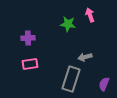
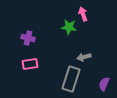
pink arrow: moved 7 px left, 1 px up
green star: moved 1 px right, 3 px down
purple cross: rotated 16 degrees clockwise
gray arrow: moved 1 px left
